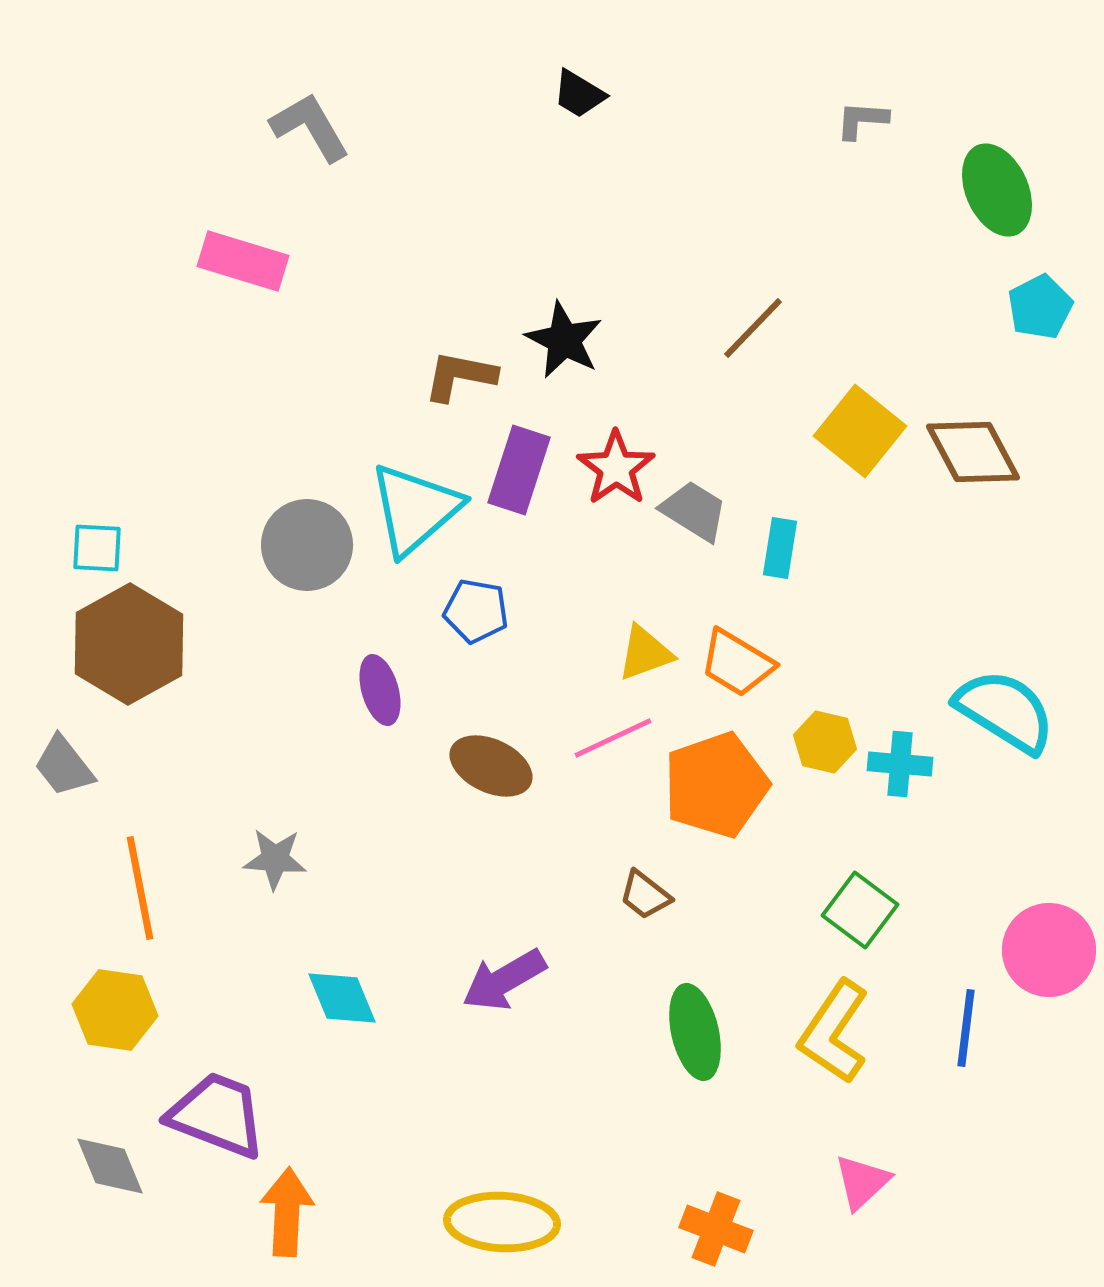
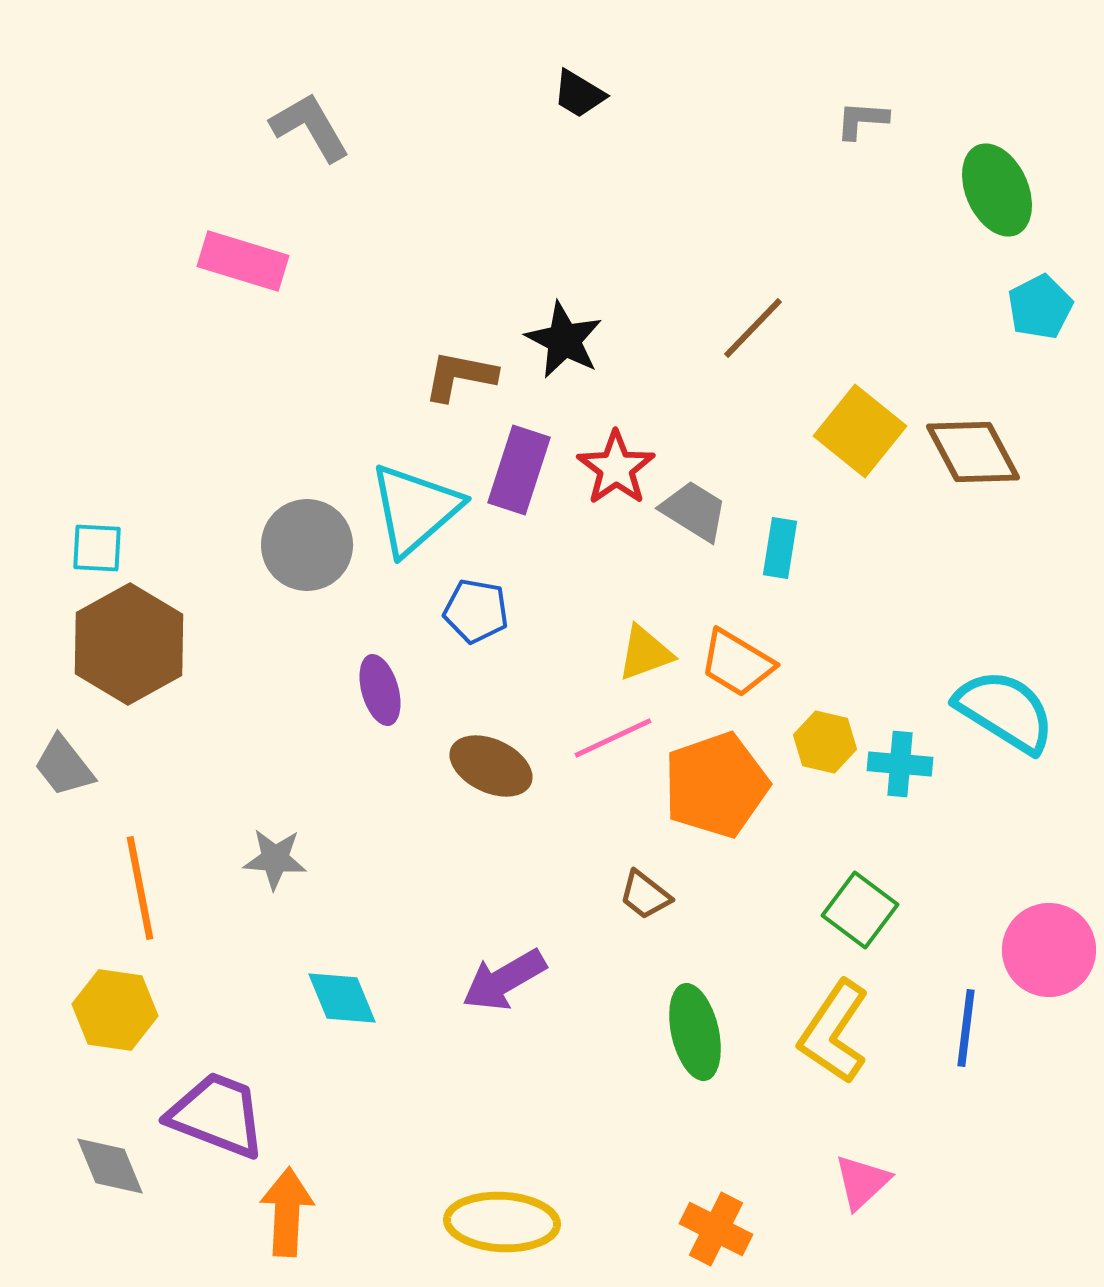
orange cross at (716, 1229): rotated 6 degrees clockwise
